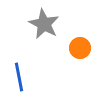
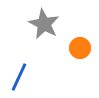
blue line: rotated 36 degrees clockwise
